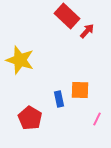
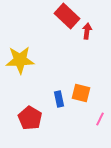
red arrow: rotated 35 degrees counterclockwise
yellow star: rotated 20 degrees counterclockwise
orange square: moved 1 px right, 3 px down; rotated 12 degrees clockwise
pink line: moved 3 px right
